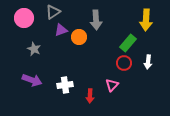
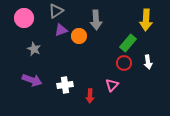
gray triangle: moved 3 px right, 1 px up
orange circle: moved 1 px up
white arrow: rotated 16 degrees counterclockwise
